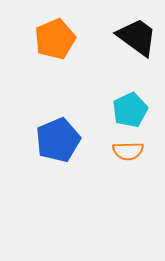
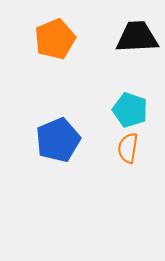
black trapezoid: rotated 39 degrees counterclockwise
cyan pentagon: rotated 28 degrees counterclockwise
orange semicircle: moved 3 px up; rotated 100 degrees clockwise
